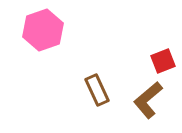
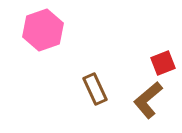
red square: moved 2 px down
brown rectangle: moved 2 px left, 1 px up
